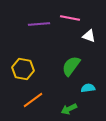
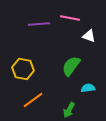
green arrow: moved 1 px down; rotated 35 degrees counterclockwise
